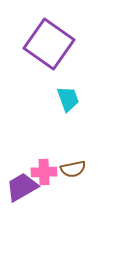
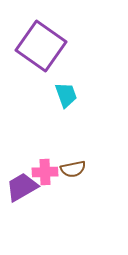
purple square: moved 8 px left, 2 px down
cyan trapezoid: moved 2 px left, 4 px up
pink cross: moved 1 px right
